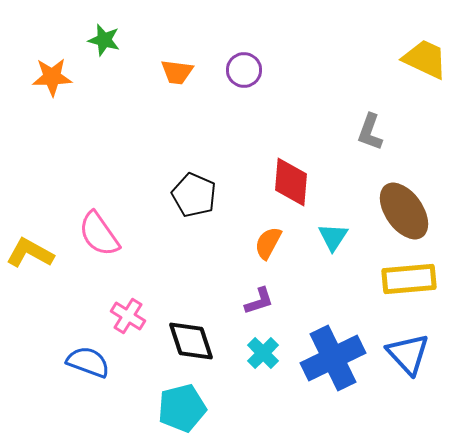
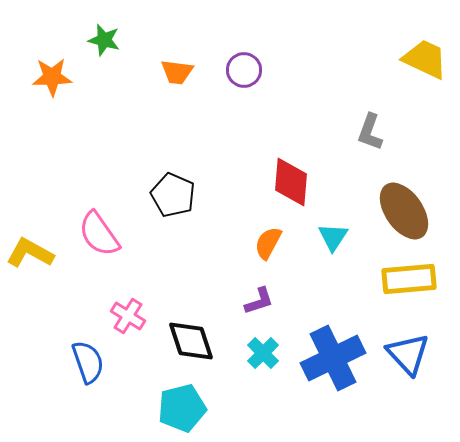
black pentagon: moved 21 px left
blue semicircle: rotated 51 degrees clockwise
